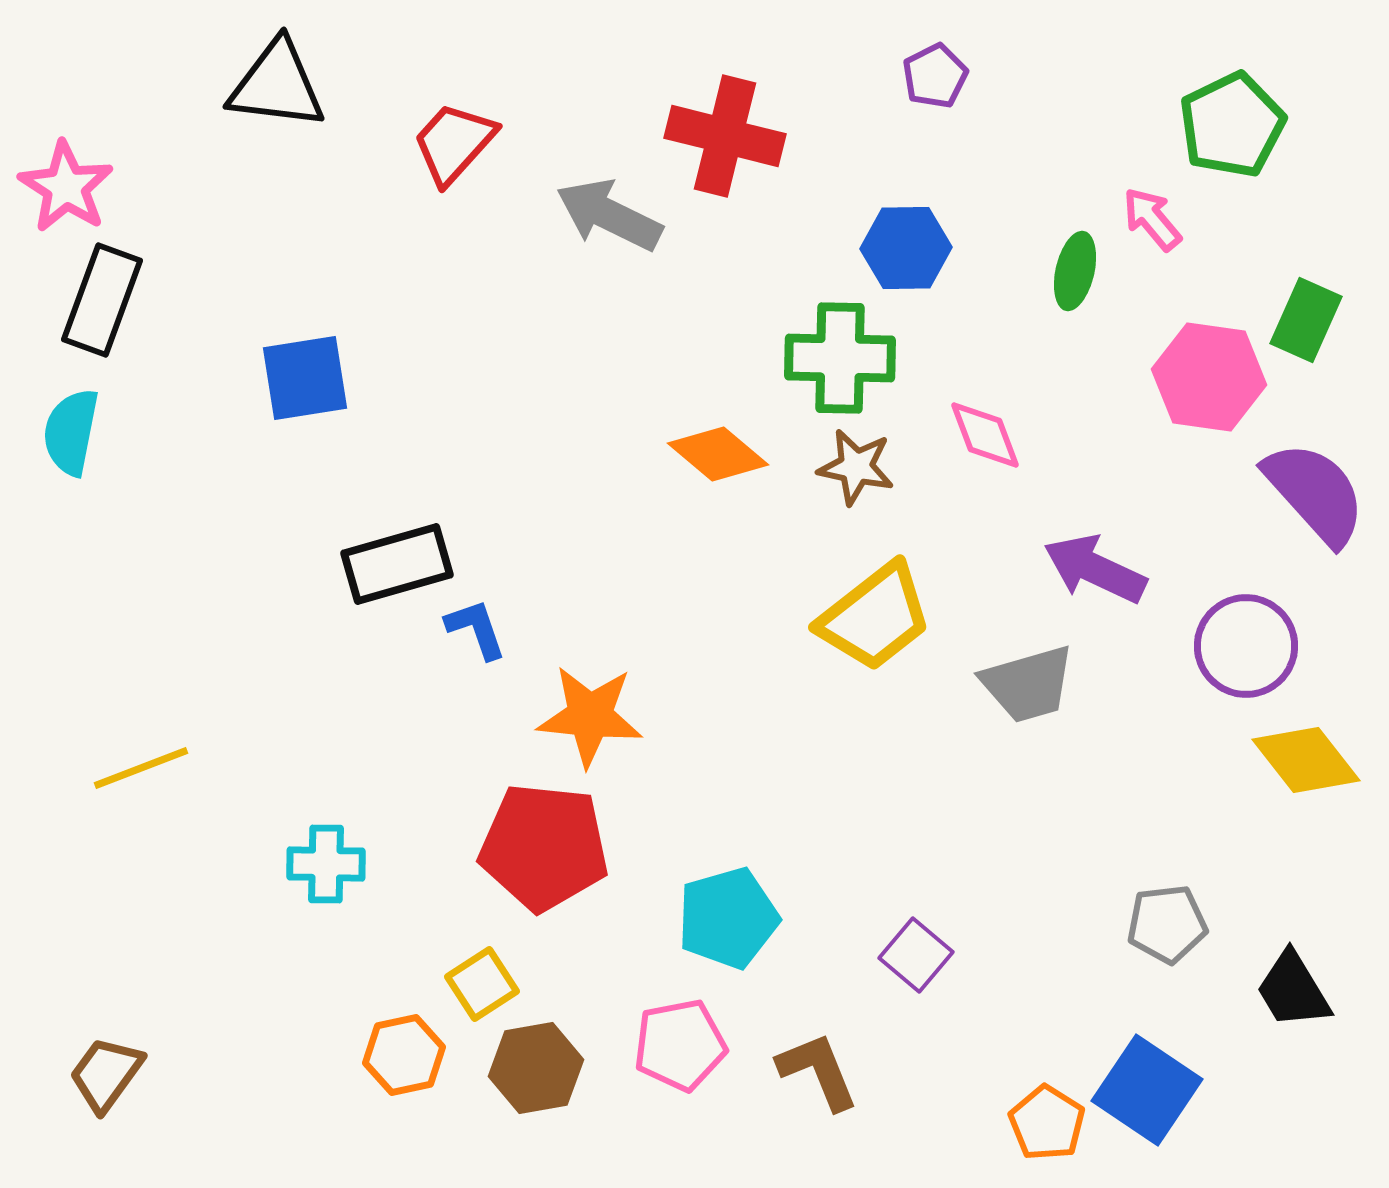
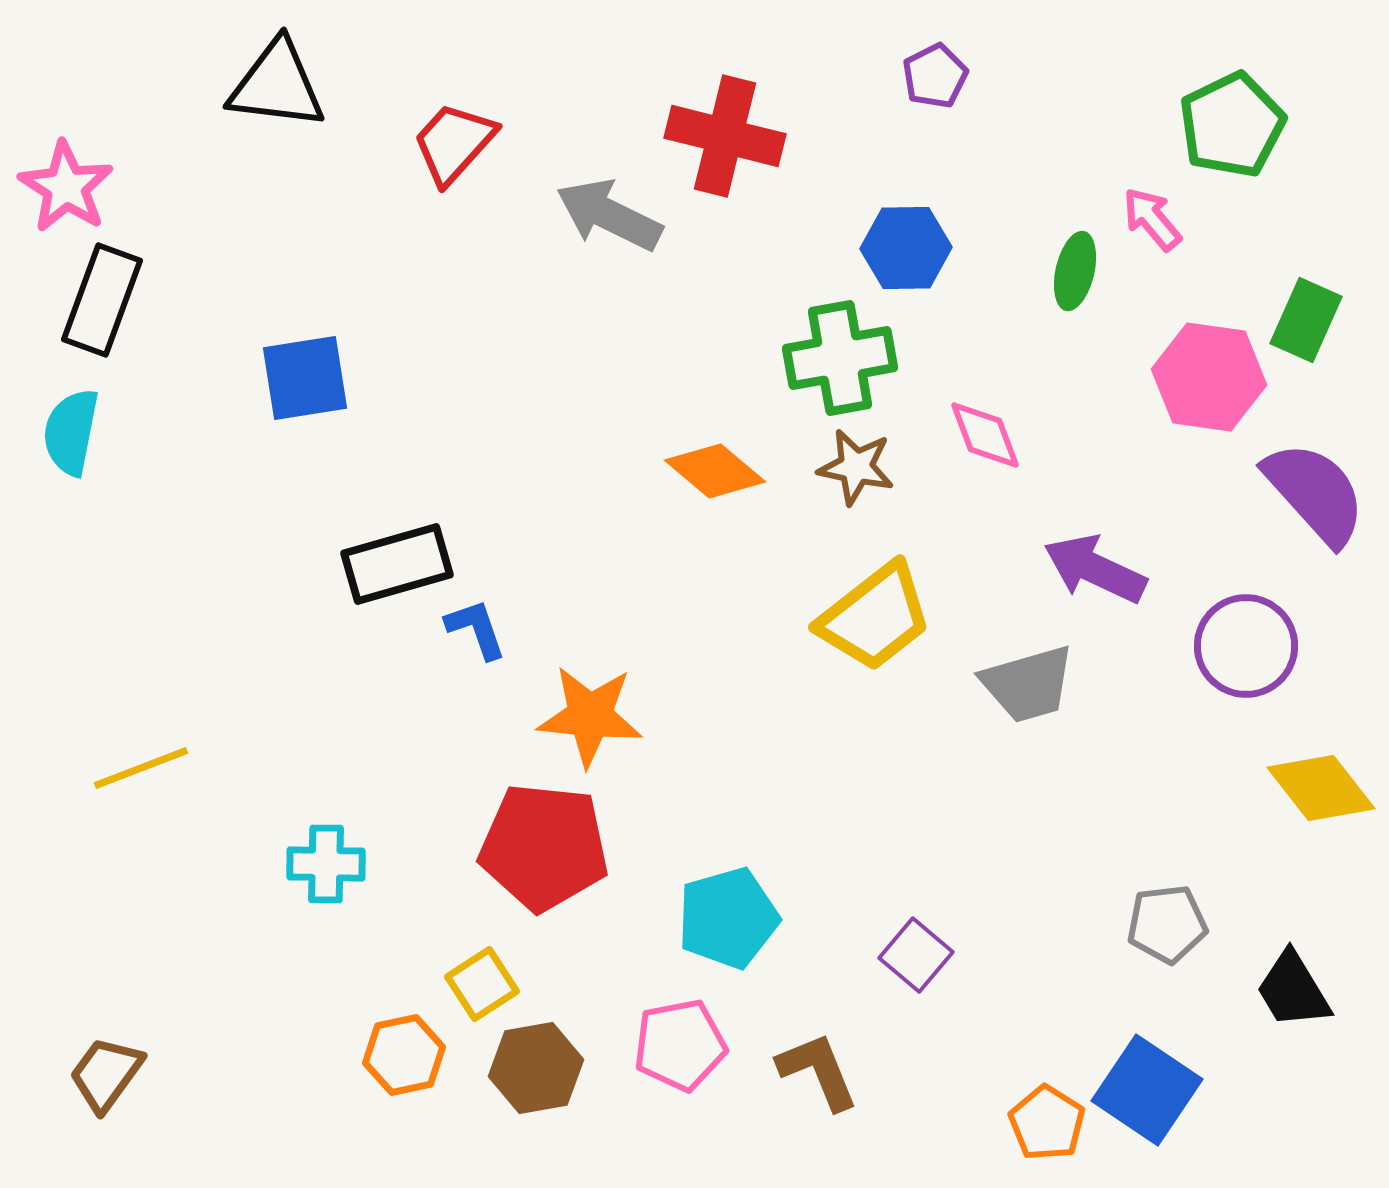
green cross at (840, 358): rotated 11 degrees counterclockwise
orange diamond at (718, 454): moved 3 px left, 17 px down
yellow diamond at (1306, 760): moved 15 px right, 28 px down
